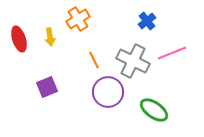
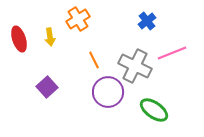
gray cross: moved 2 px right, 5 px down
purple square: rotated 20 degrees counterclockwise
